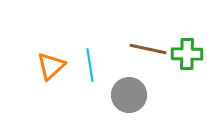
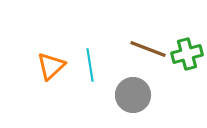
brown line: rotated 9 degrees clockwise
green cross: rotated 16 degrees counterclockwise
gray circle: moved 4 px right
